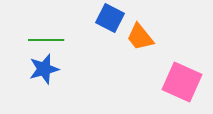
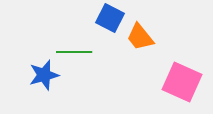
green line: moved 28 px right, 12 px down
blue star: moved 6 px down
